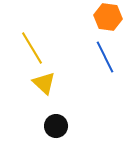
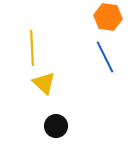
yellow line: rotated 28 degrees clockwise
